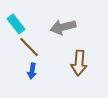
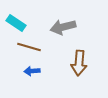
cyan rectangle: moved 1 px up; rotated 18 degrees counterclockwise
brown line: rotated 30 degrees counterclockwise
blue arrow: rotated 77 degrees clockwise
